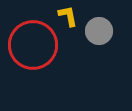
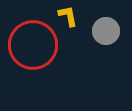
gray circle: moved 7 px right
